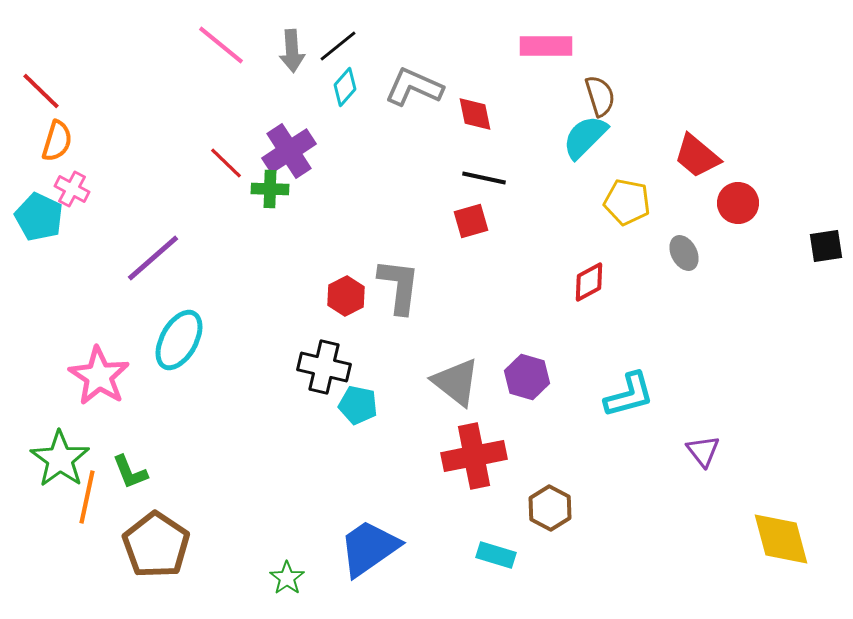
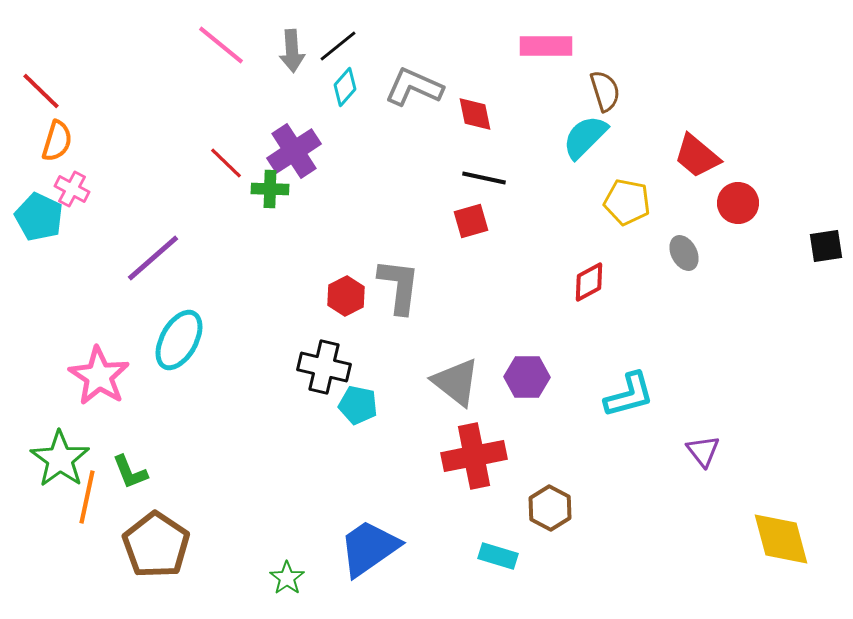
brown semicircle at (600, 96): moved 5 px right, 5 px up
purple cross at (289, 151): moved 5 px right
purple hexagon at (527, 377): rotated 15 degrees counterclockwise
cyan rectangle at (496, 555): moved 2 px right, 1 px down
